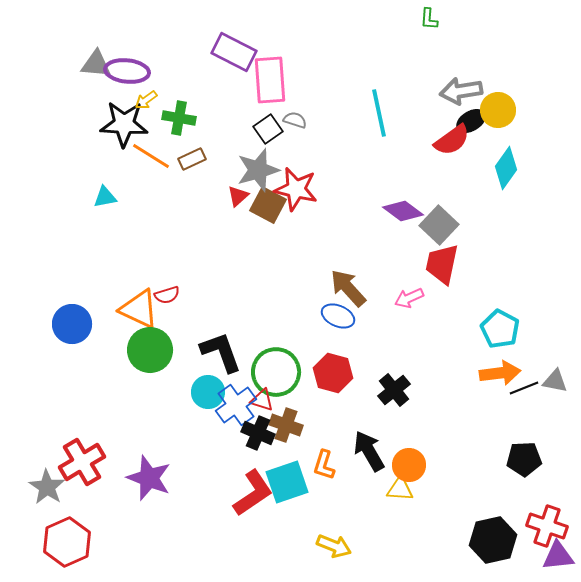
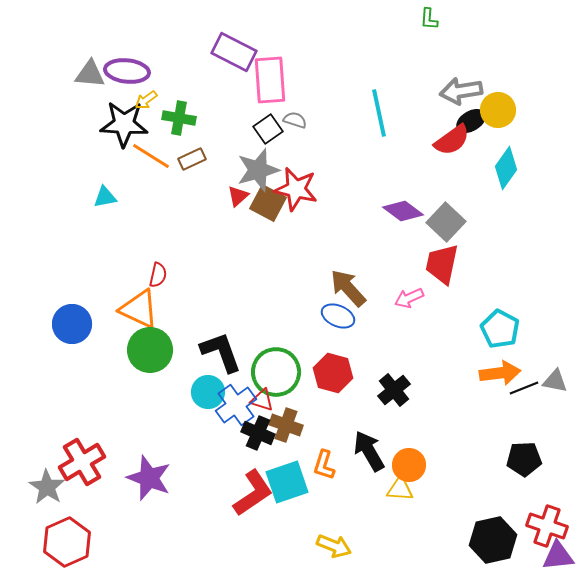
gray triangle at (96, 64): moved 6 px left, 10 px down
brown square at (268, 205): moved 2 px up
gray square at (439, 225): moved 7 px right, 3 px up
red semicircle at (167, 295): moved 9 px left, 20 px up; rotated 60 degrees counterclockwise
